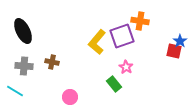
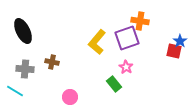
purple square: moved 5 px right, 2 px down
gray cross: moved 1 px right, 3 px down
